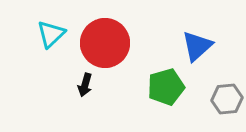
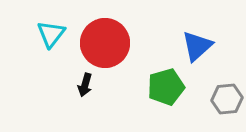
cyan triangle: rotated 8 degrees counterclockwise
